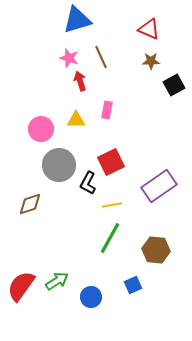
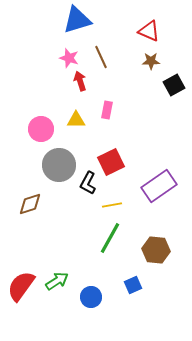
red triangle: moved 2 px down
